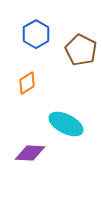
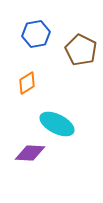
blue hexagon: rotated 20 degrees clockwise
cyan ellipse: moved 9 px left
